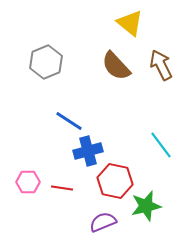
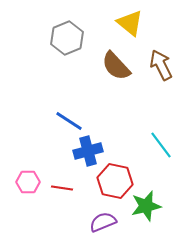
gray hexagon: moved 21 px right, 24 px up
